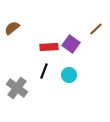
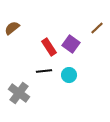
brown line: moved 1 px right, 1 px up
red rectangle: rotated 60 degrees clockwise
black line: rotated 63 degrees clockwise
gray cross: moved 2 px right, 5 px down
